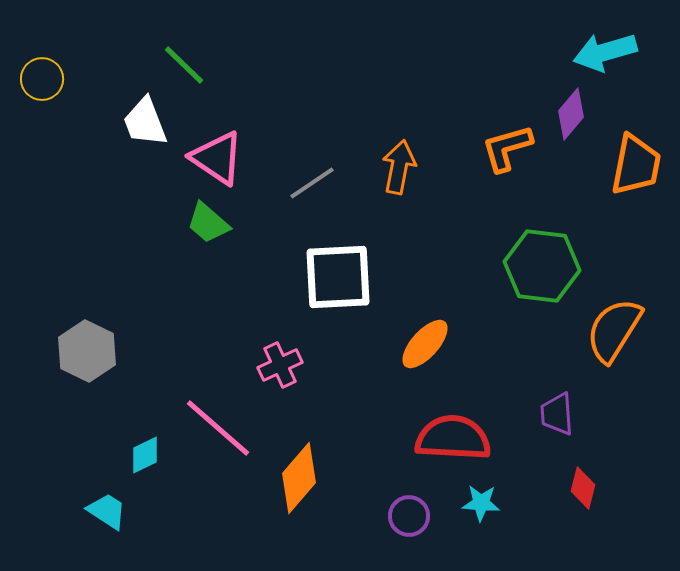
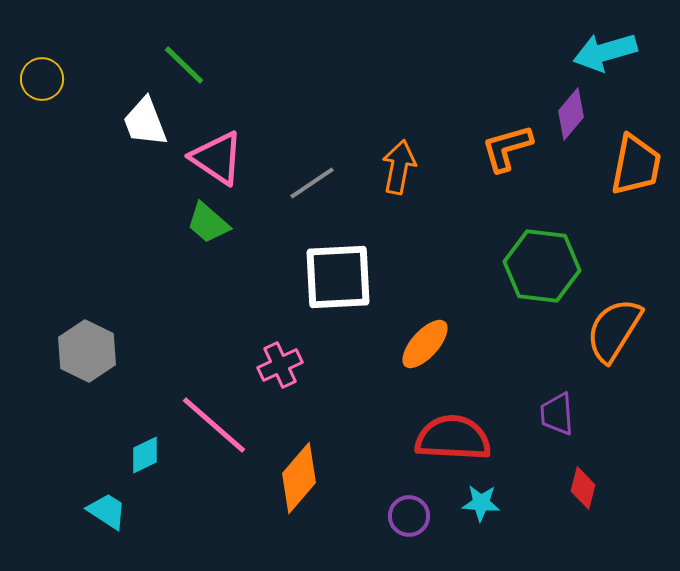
pink line: moved 4 px left, 3 px up
